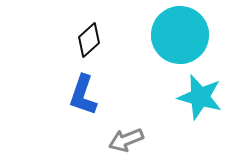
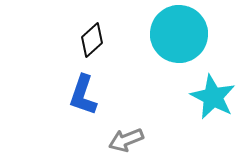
cyan circle: moved 1 px left, 1 px up
black diamond: moved 3 px right
cyan star: moved 13 px right; rotated 12 degrees clockwise
